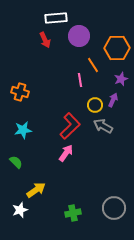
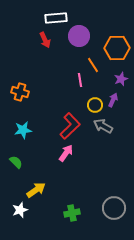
green cross: moved 1 px left
